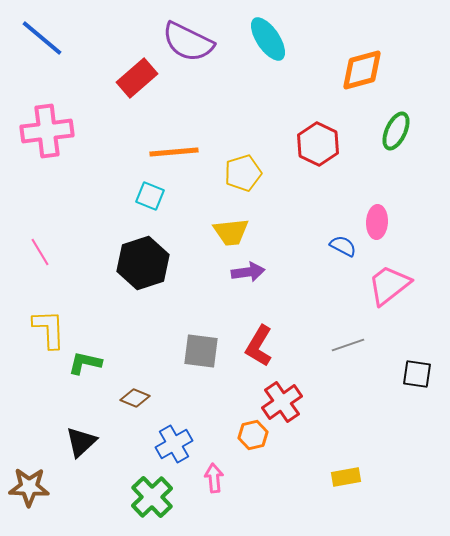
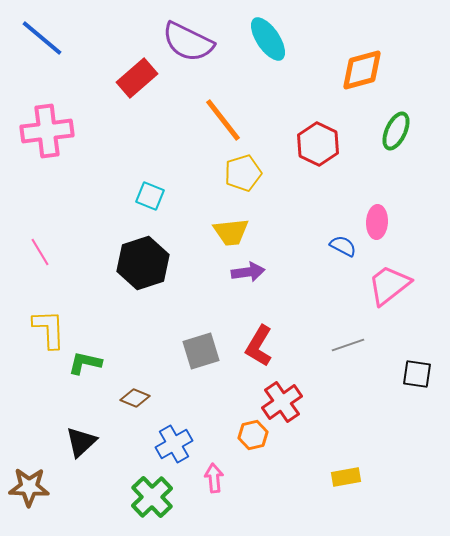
orange line: moved 49 px right, 32 px up; rotated 57 degrees clockwise
gray square: rotated 24 degrees counterclockwise
